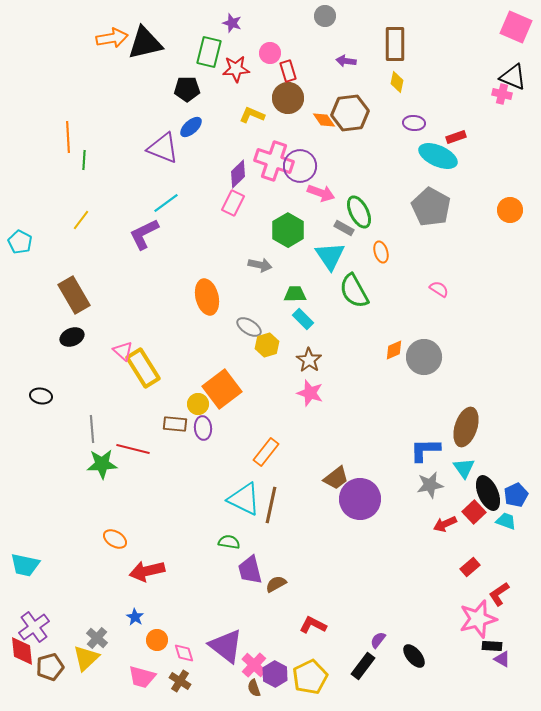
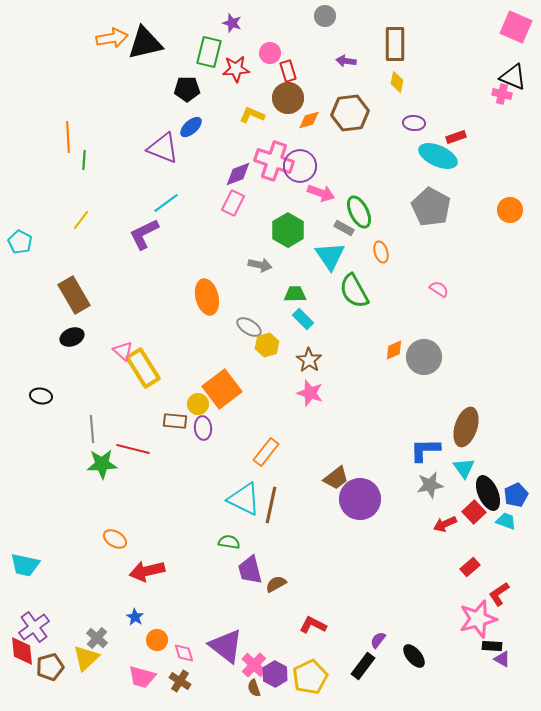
orange diamond at (324, 120): moved 15 px left; rotated 70 degrees counterclockwise
purple diamond at (238, 174): rotated 24 degrees clockwise
brown rectangle at (175, 424): moved 3 px up
